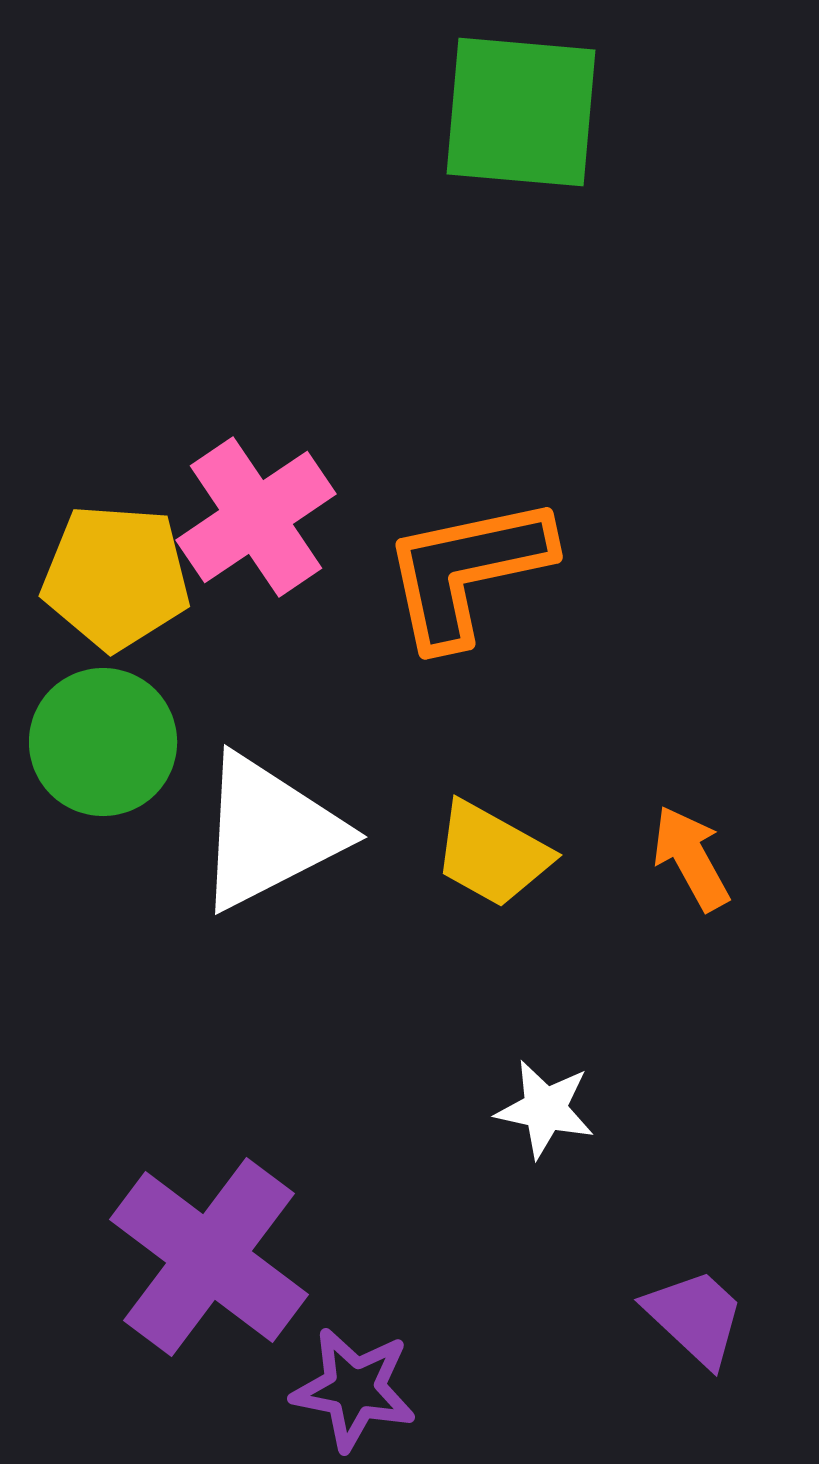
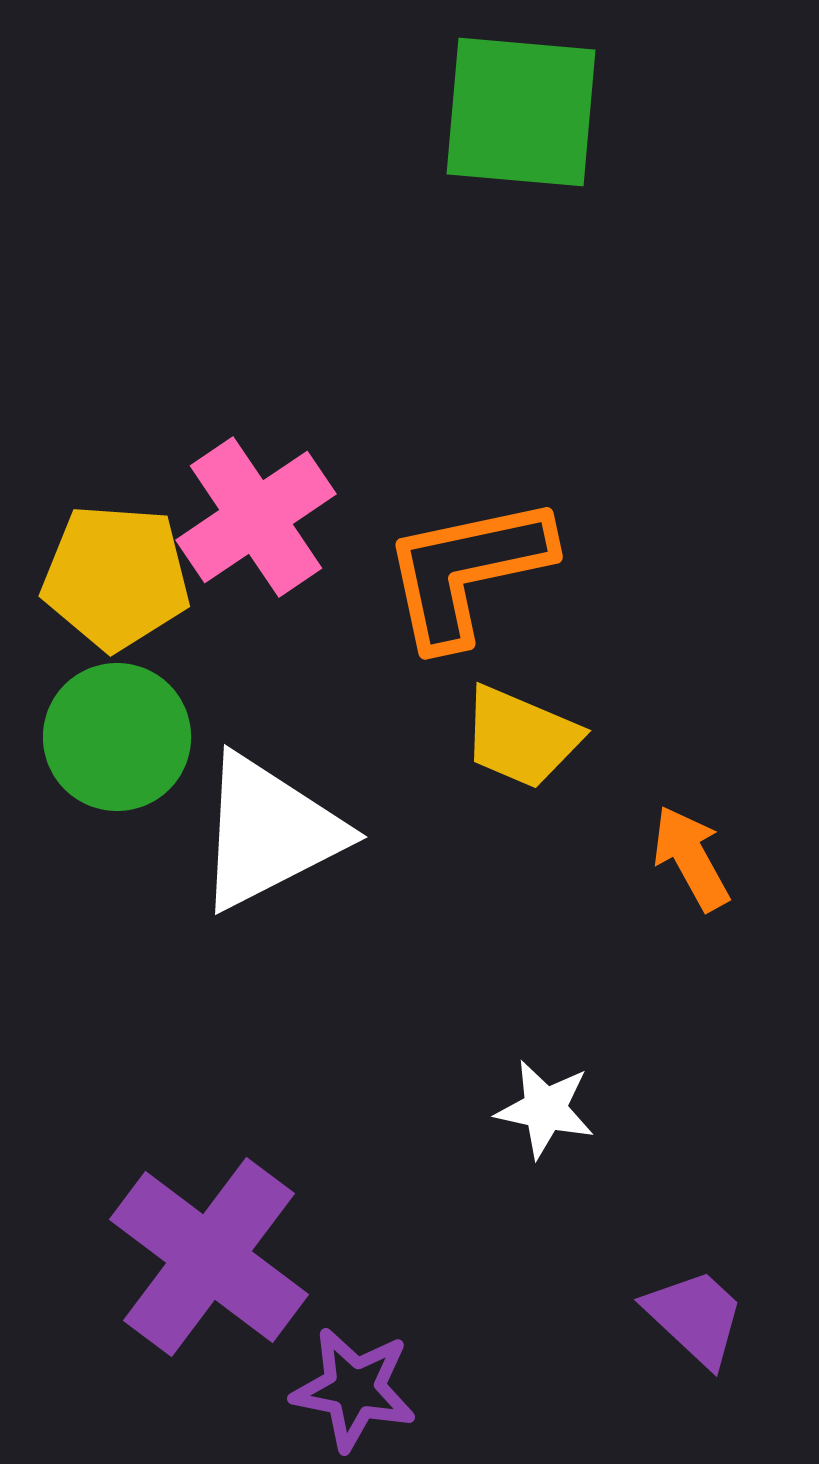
green circle: moved 14 px right, 5 px up
yellow trapezoid: moved 29 px right, 117 px up; rotated 6 degrees counterclockwise
